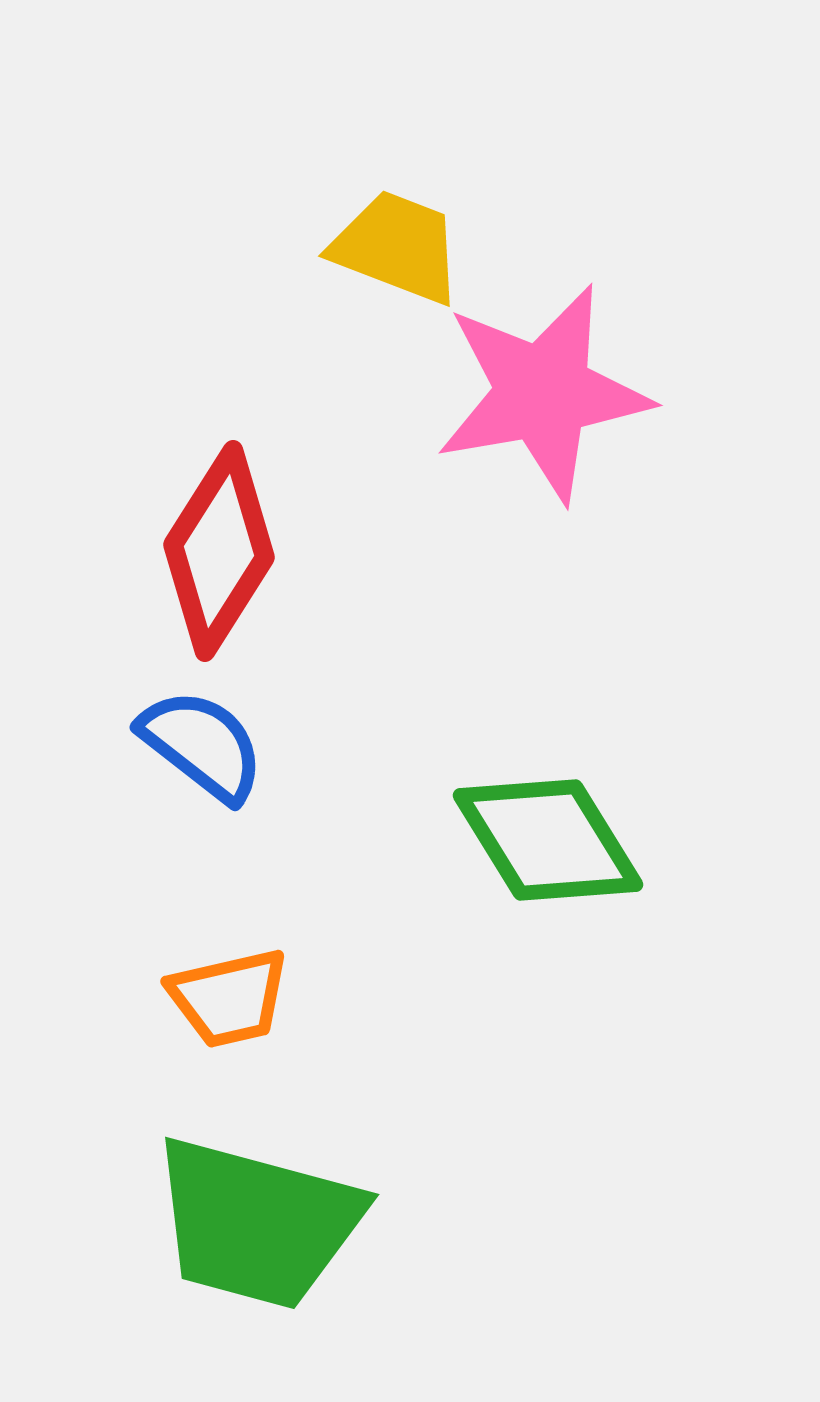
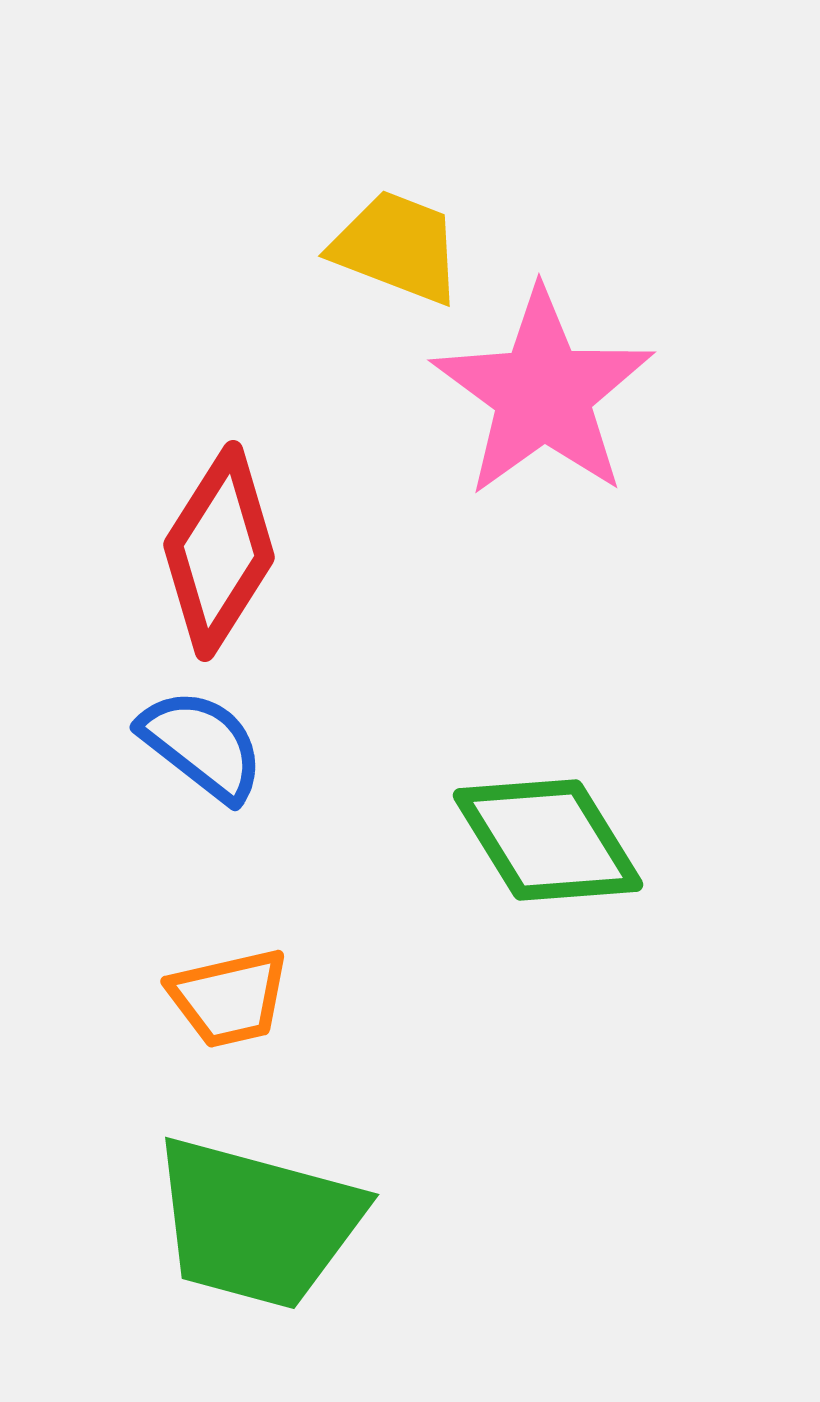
pink star: rotated 26 degrees counterclockwise
